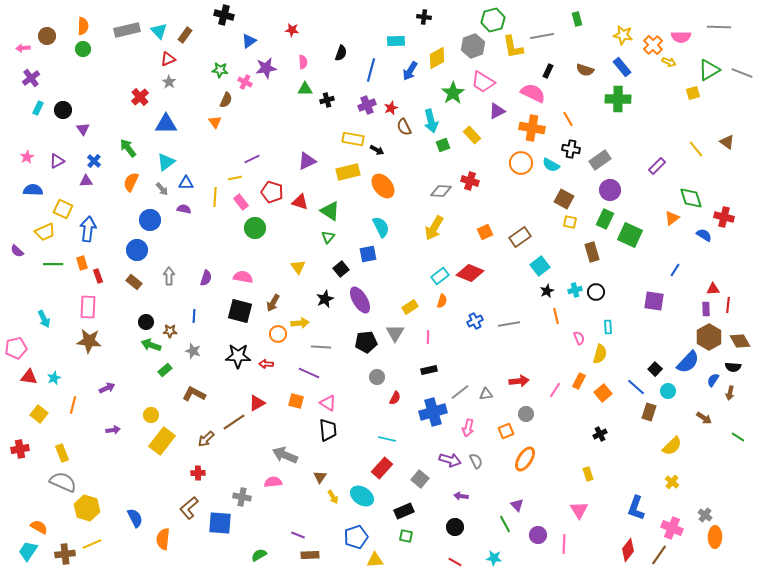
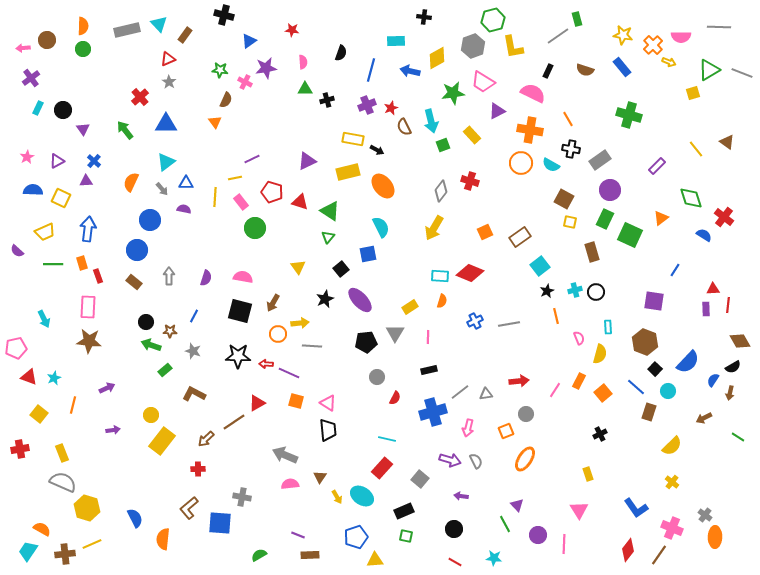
cyan triangle at (159, 31): moved 7 px up
brown circle at (47, 36): moved 4 px down
gray line at (542, 36): moved 16 px right; rotated 25 degrees counterclockwise
blue arrow at (410, 71): rotated 72 degrees clockwise
green star at (453, 93): rotated 25 degrees clockwise
green cross at (618, 99): moved 11 px right, 16 px down; rotated 15 degrees clockwise
orange cross at (532, 128): moved 2 px left, 2 px down
green arrow at (128, 148): moved 3 px left, 18 px up
gray diamond at (441, 191): rotated 55 degrees counterclockwise
yellow square at (63, 209): moved 2 px left, 11 px up
red cross at (724, 217): rotated 24 degrees clockwise
orange triangle at (672, 218): moved 11 px left
cyan rectangle at (440, 276): rotated 42 degrees clockwise
purple ellipse at (360, 300): rotated 12 degrees counterclockwise
blue line at (194, 316): rotated 24 degrees clockwise
brown hexagon at (709, 337): moved 64 px left, 5 px down; rotated 10 degrees counterclockwise
gray line at (321, 347): moved 9 px left, 1 px up
black semicircle at (733, 367): rotated 35 degrees counterclockwise
purple line at (309, 373): moved 20 px left
red triangle at (29, 377): rotated 12 degrees clockwise
brown arrow at (704, 418): rotated 119 degrees clockwise
red cross at (198, 473): moved 4 px up
pink semicircle at (273, 482): moved 17 px right, 2 px down
yellow arrow at (333, 497): moved 4 px right
blue L-shape at (636, 508): rotated 55 degrees counterclockwise
orange semicircle at (39, 527): moved 3 px right, 2 px down
black circle at (455, 527): moved 1 px left, 2 px down
